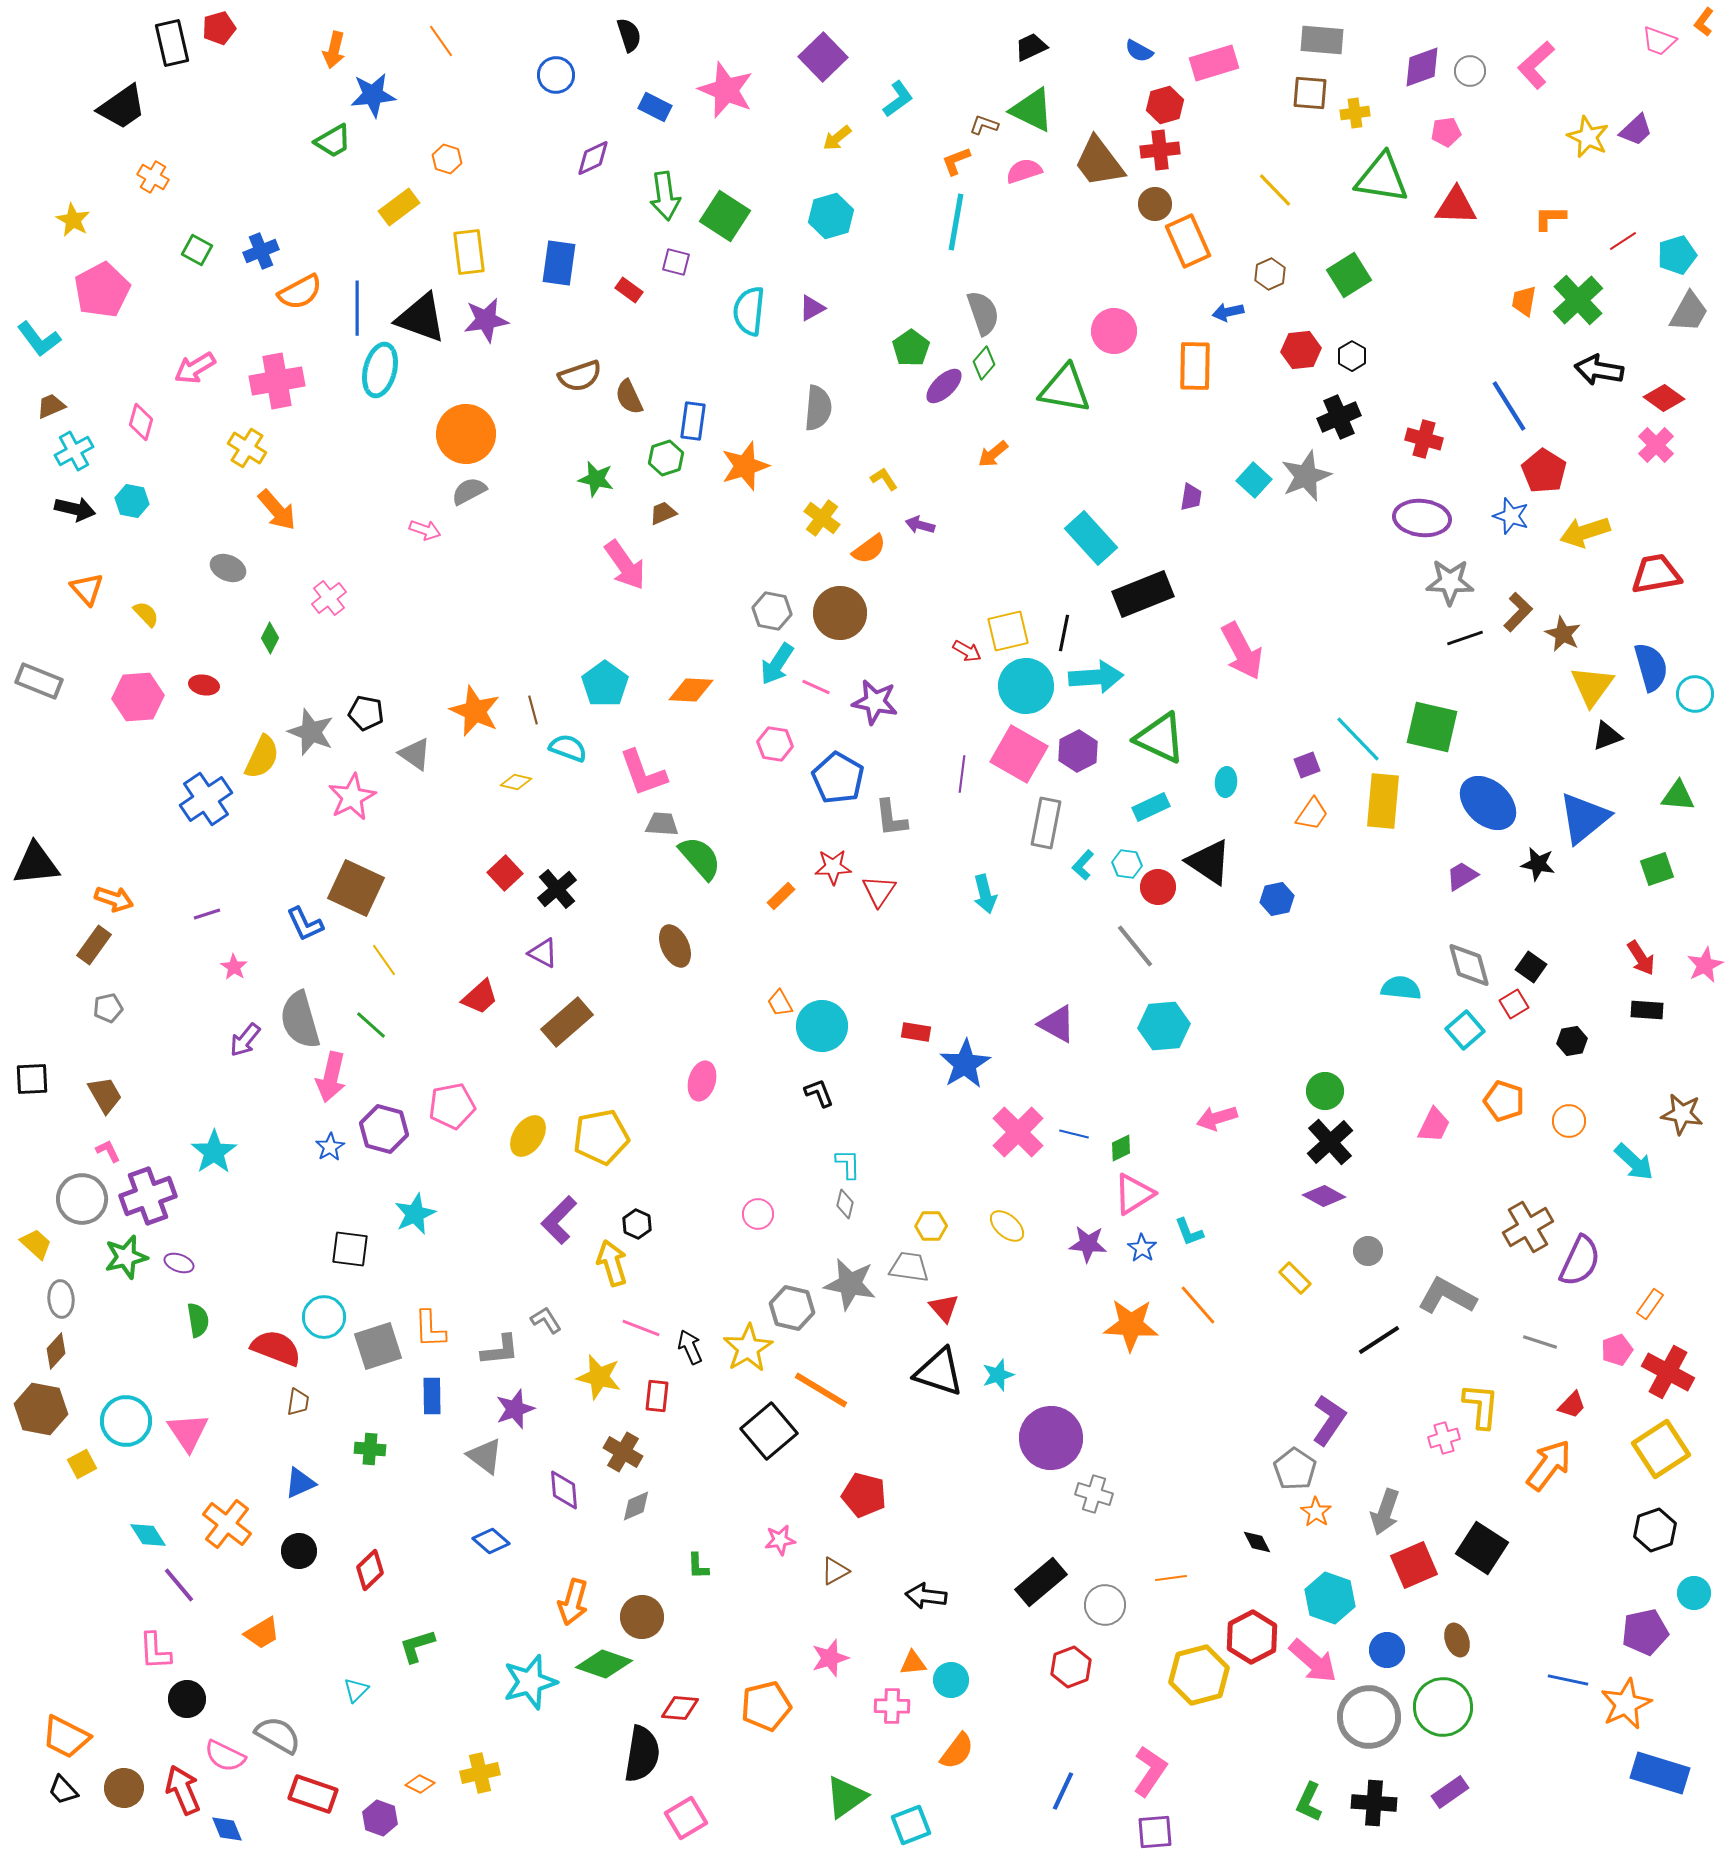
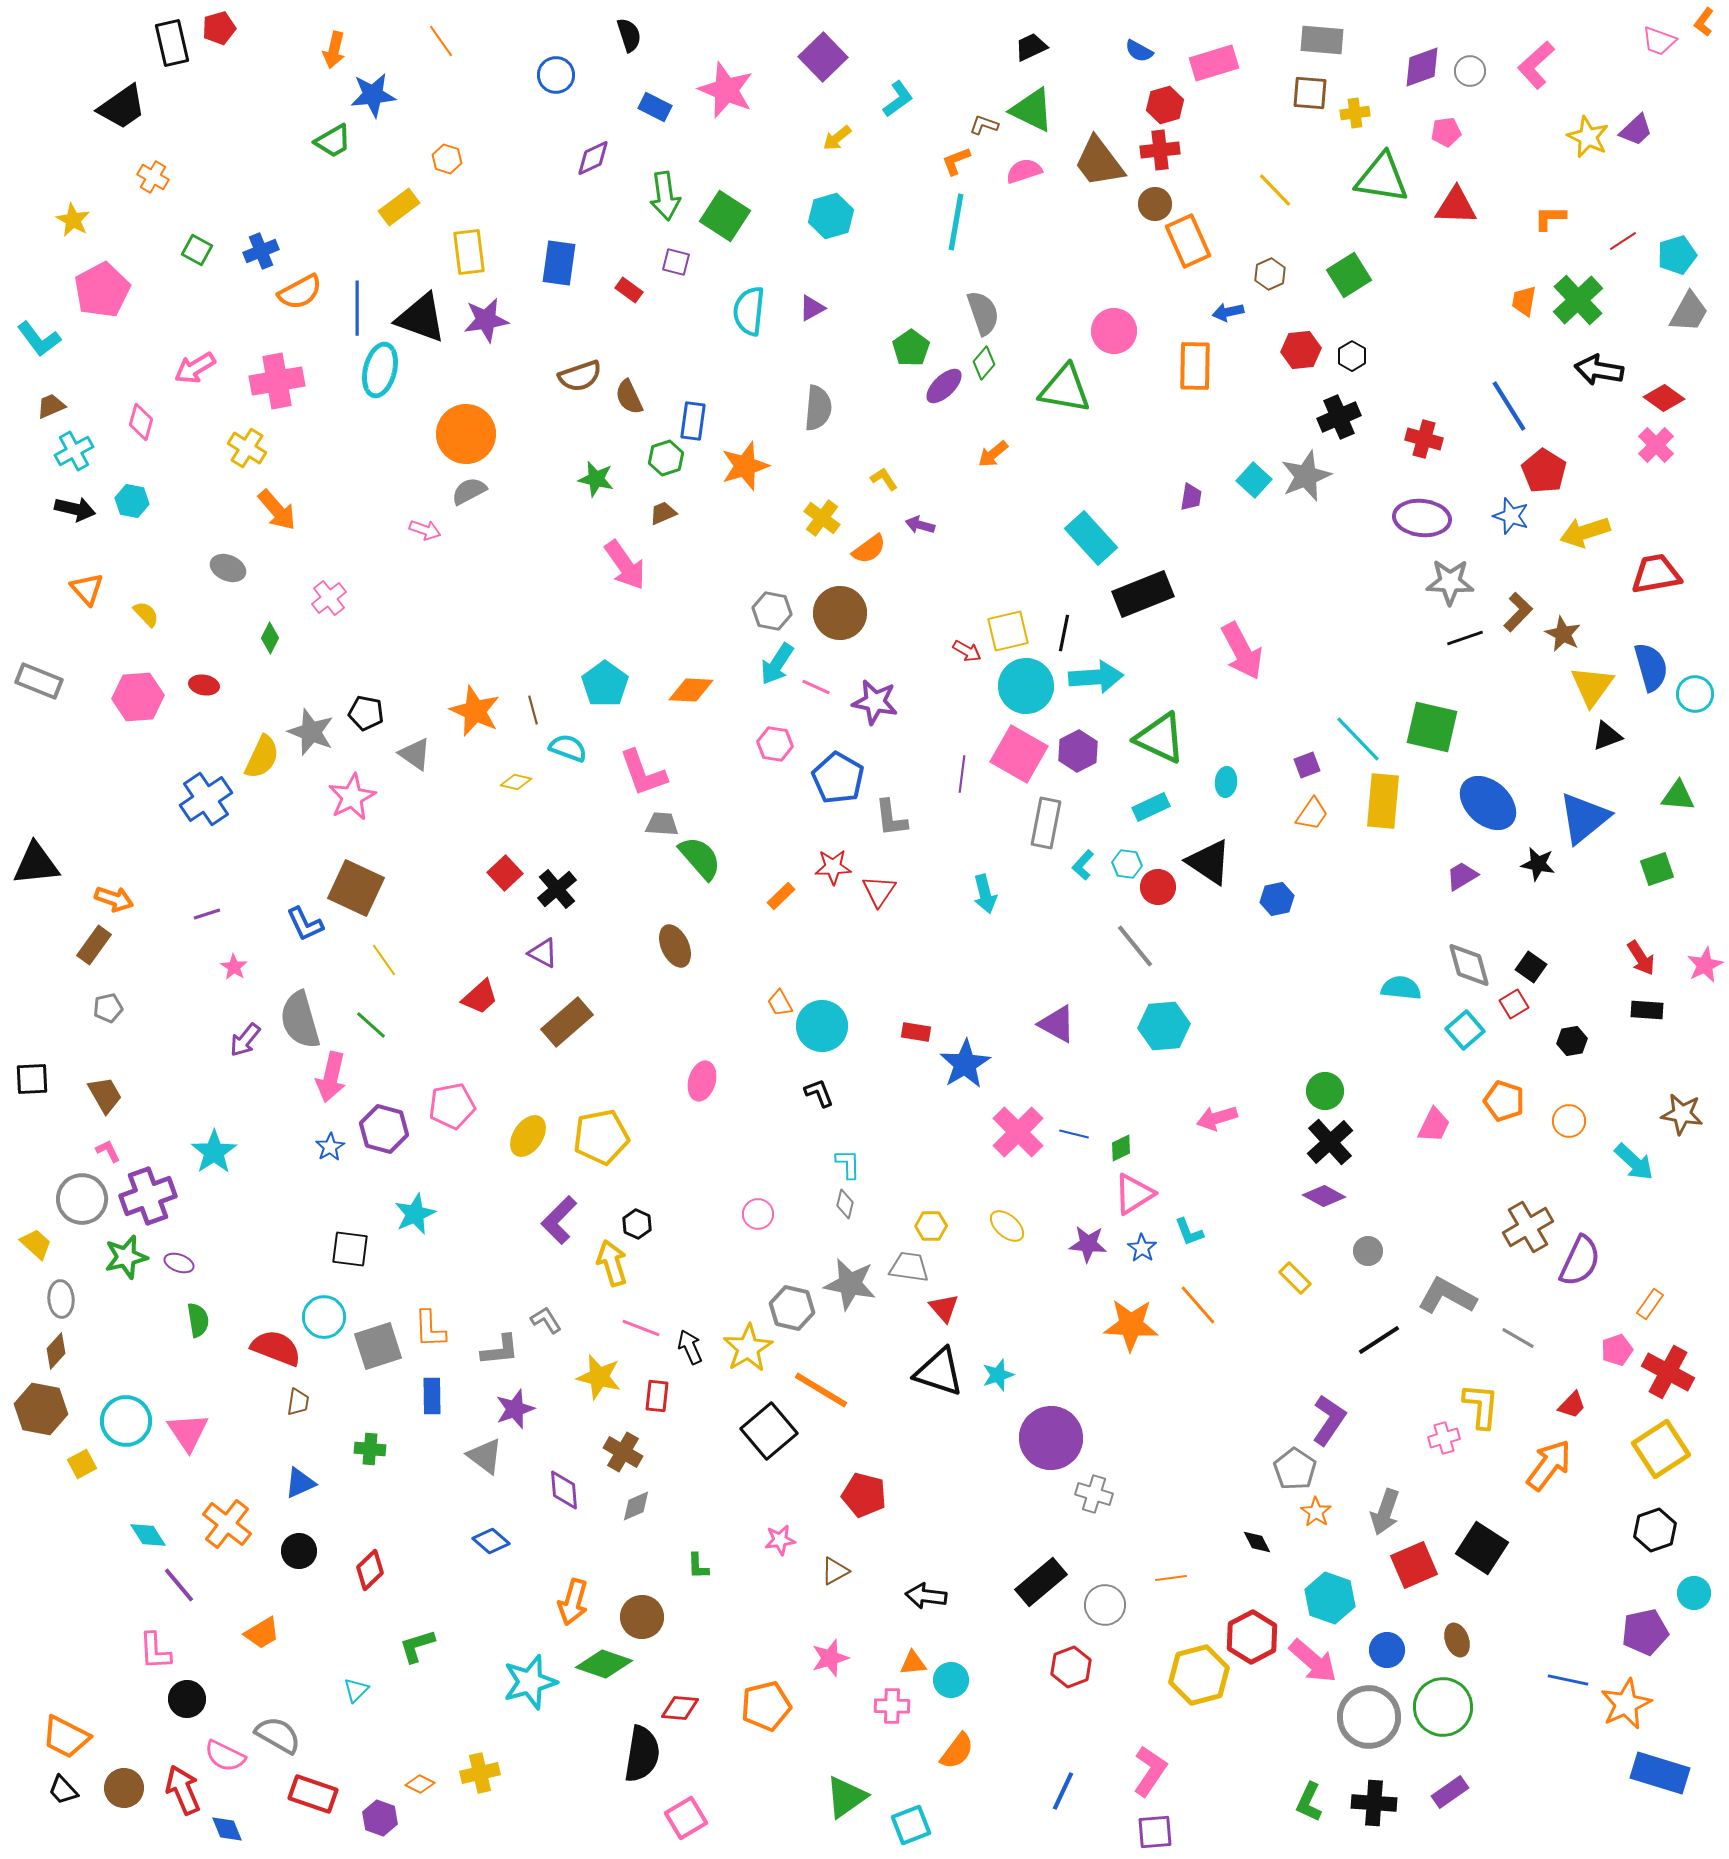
gray line at (1540, 1342): moved 22 px left, 4 px up; rotated 12 degrees clockwise
